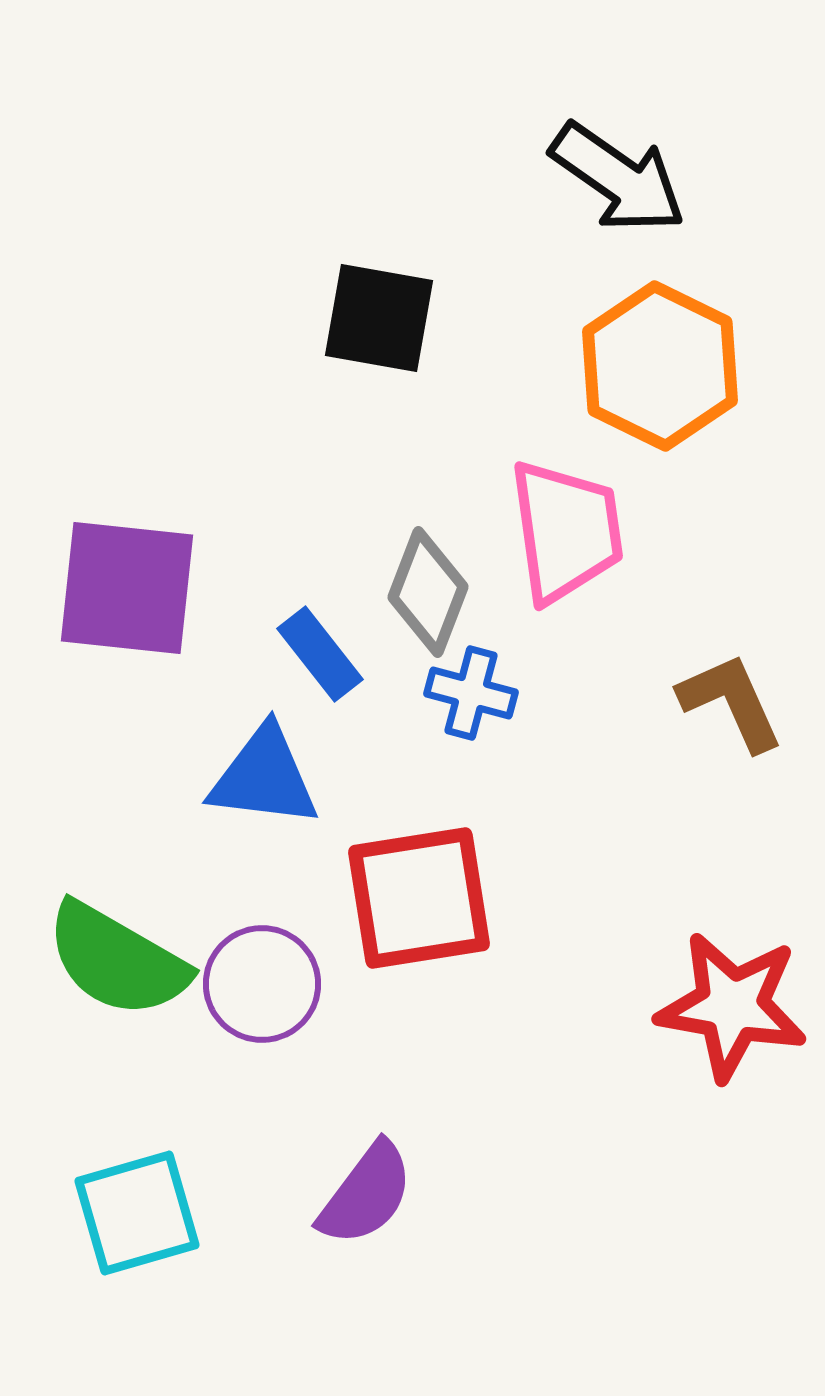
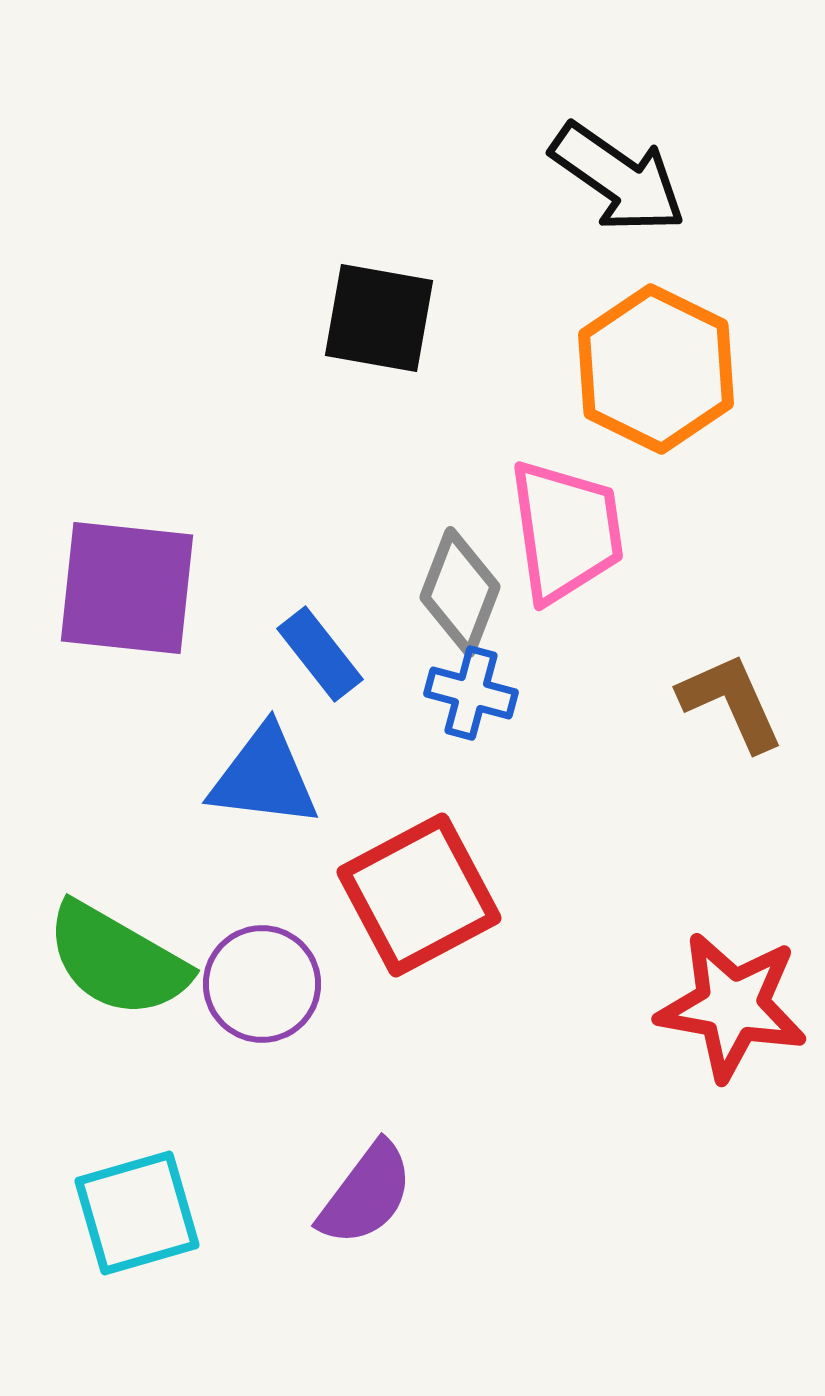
orange hexagon: moved 4 px left, 3 px down
gray diamond: moved 32 px right
red square: moved 3 px up; rotated 19 degrees counterclockwise
